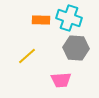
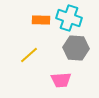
yellow line: moved 2 px right, 1 px up
